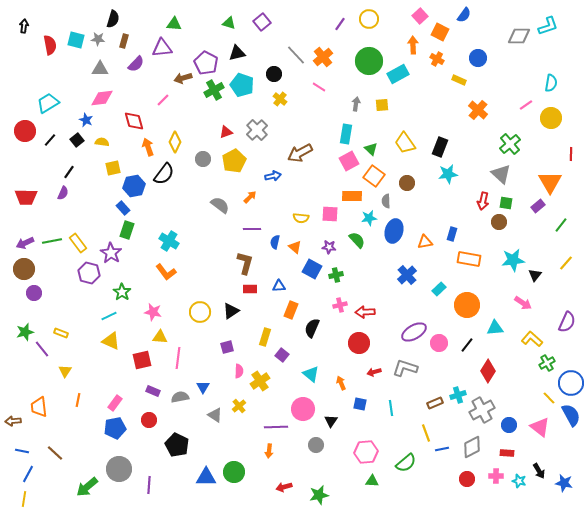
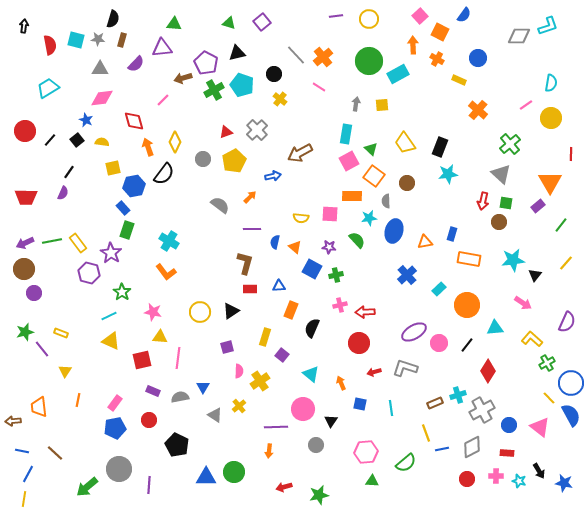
purple line at (340, 24): moved 4 px left, 8 px up; rotated 48 degrees clockwise
brown rectangle at (124, 41): moved 2 px left, 1 px up
cyan trapezoid at (48, 103): moved 15 px up
